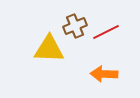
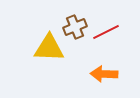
brown cross: moved 1 px down
yellow triangle: moved 1 px up
